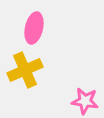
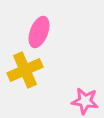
pink ellipse: moved 5 px right, 4 px down; rotated 8 degrees clockwise
